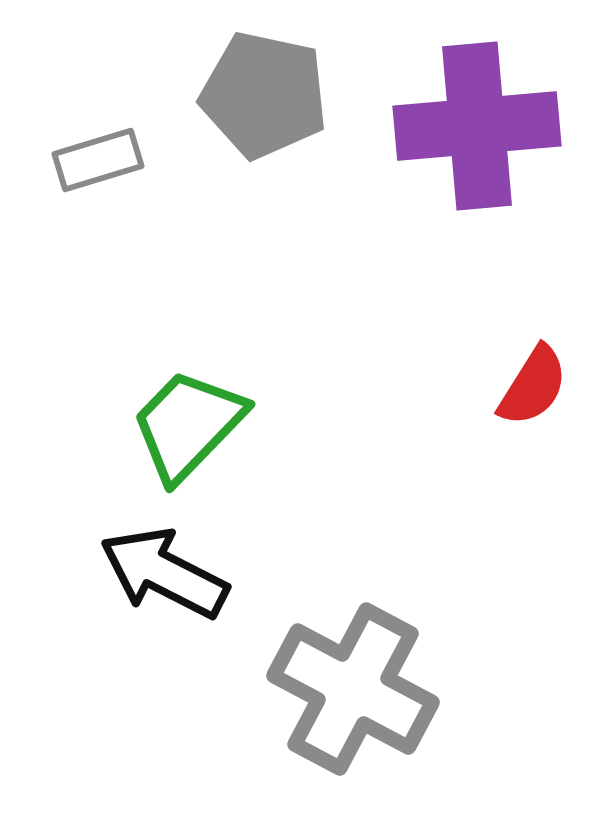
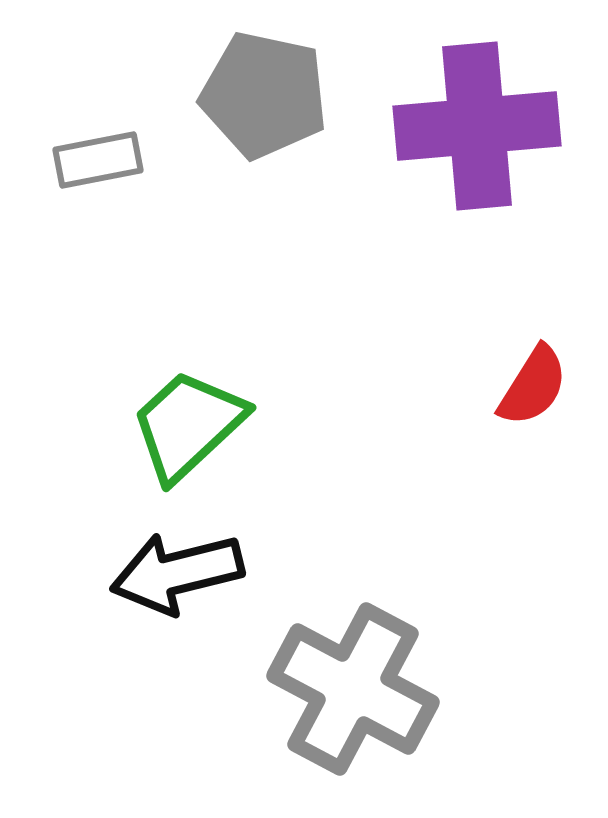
gray rectangle: rotated 6 degrees clockwise
green trapezoid: rotated 3 degrees clockwise
black arrow: moved 13 px right; rotated 41 degrees counterclockwise
